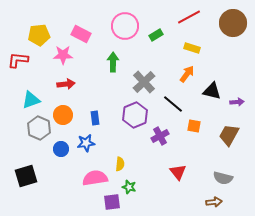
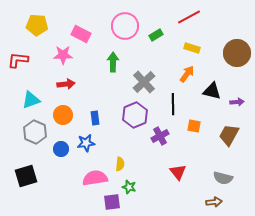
brown circle: moved 4 px right, 30 px down
yellow pentagon: moved 2 px left, 10 px up; rotated 10 degrees clockwise
black line: rotated 50 degrees clockwise
gray hexagon: moved 4 px left, 4 px down
